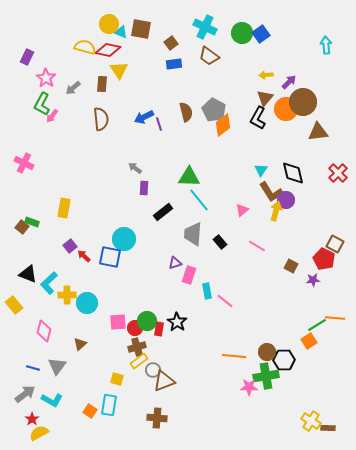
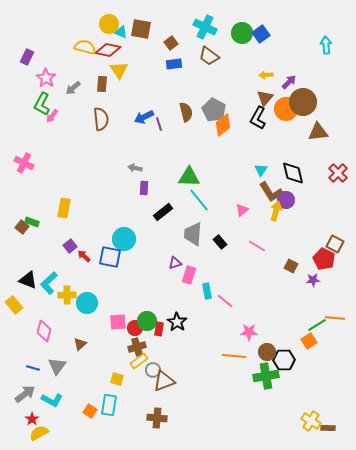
gray arrow at (135, 168): rotated 24 degrees counterclockwise
black triangle at (28, 274): moved 6 px down
pink star at (249, 387): moved 55 px up
